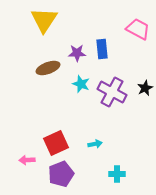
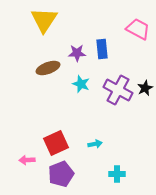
purple cross: moved 6 px right, 2 px up
